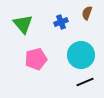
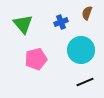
cyan circle: moved 5 px up
